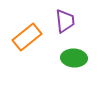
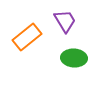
purple trapezoid: rotated 25 degrees counterclockwise
